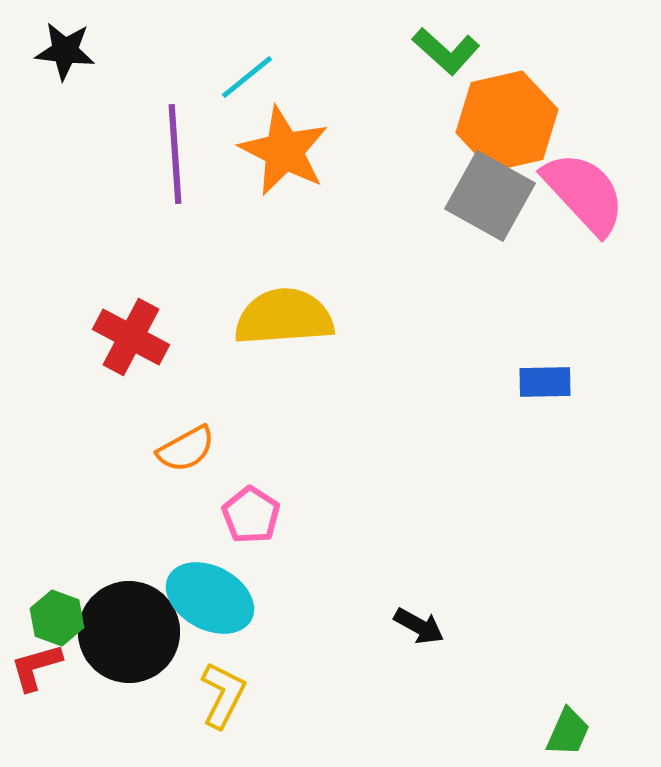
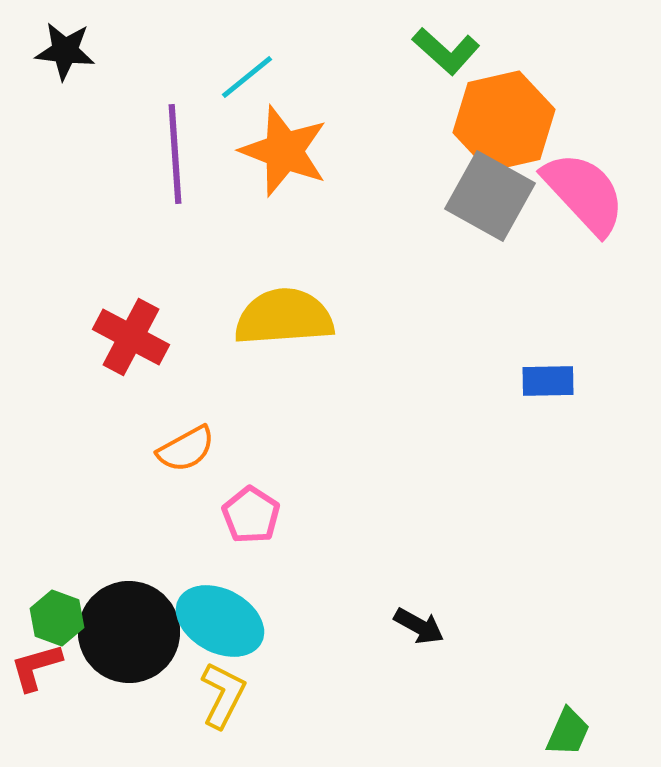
orange hexagon: moved 3 px left
orange star: rotated 6 degrees counterclockwise
blue rectangle: moved 3 px right, 1 px up
cyan ellipse: moved 10 px right, 23 px down
